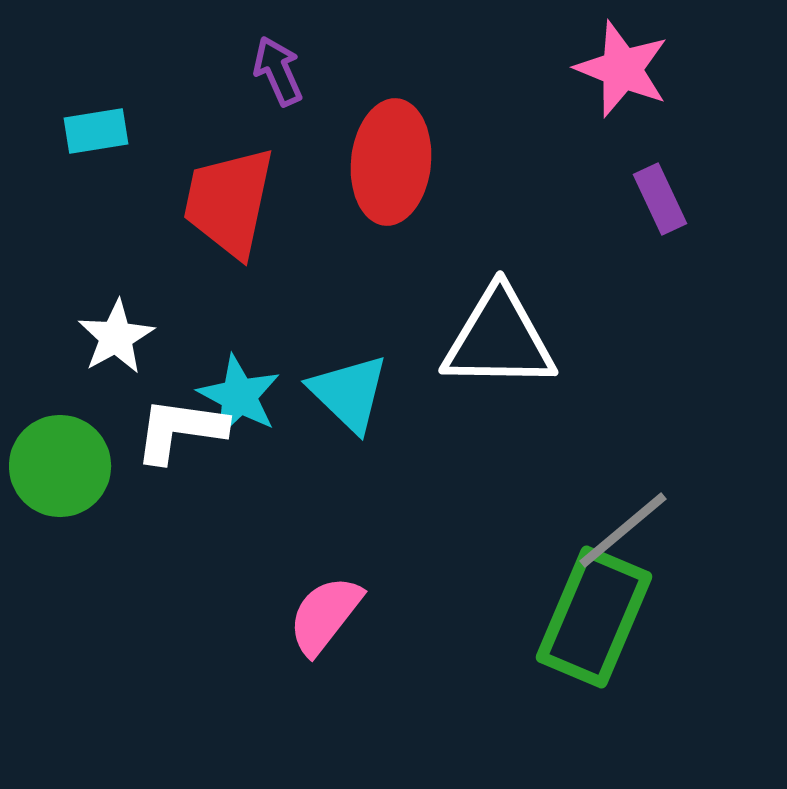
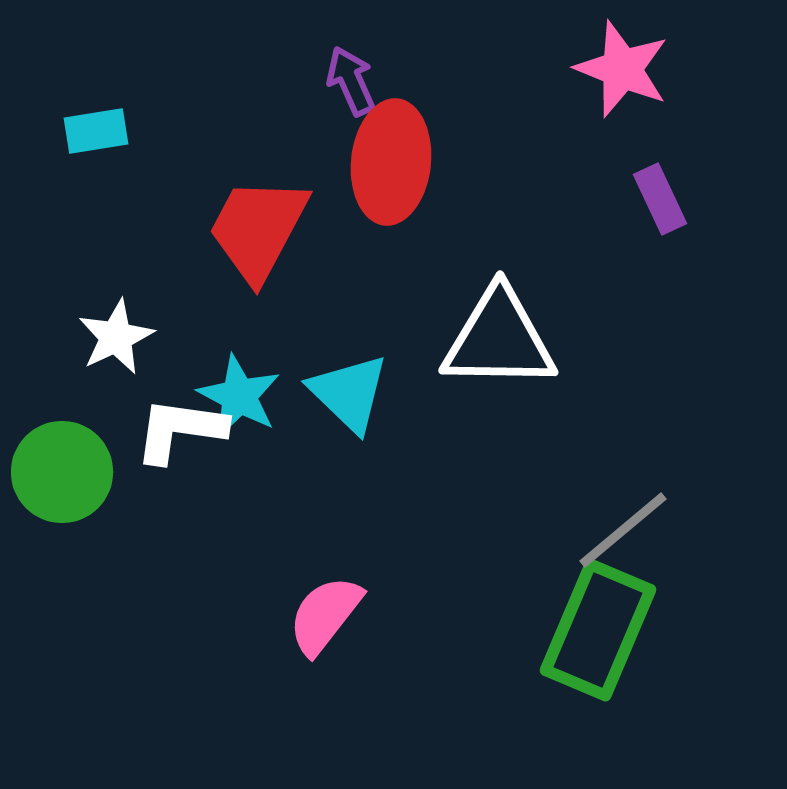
purple arrow: moved 73 px right, 10 px down
red trapezoid: moved 29 px right, 27 px down; rotated 16 degrees clockwise
white star: rotated 4 degrees clockwise
green circle: moved 2 px right, 6 px down
green rectangle: moved 4 px right, 13 px down
